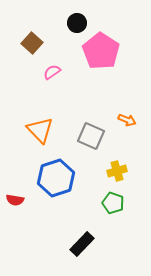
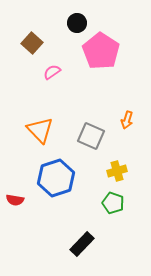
orange arrow: rotated 84 degrees clockwise
